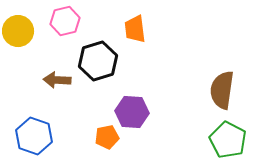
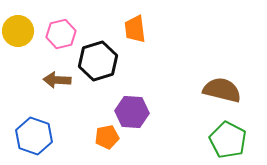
pink hexagon: moved 4 px left, 13 px down
brown semicircle: rotated 96 degrees clockwise
